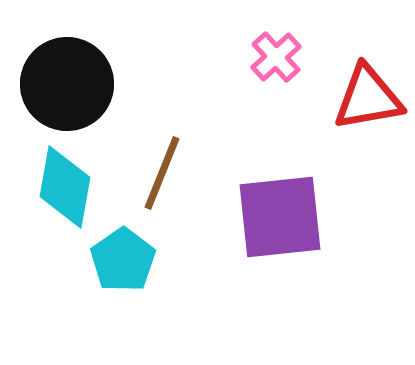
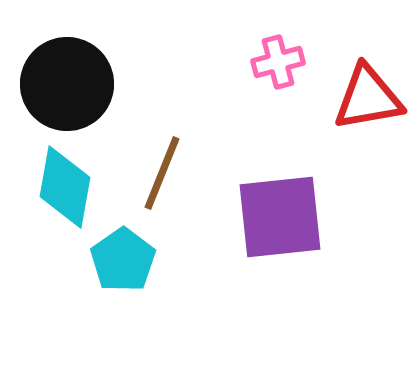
pink cross: moved 2 px right, 5 px down; rotated 27 degrees clockwise
